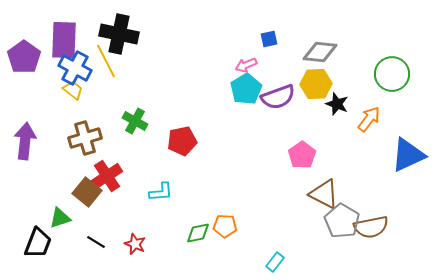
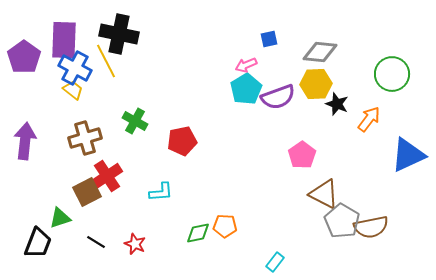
brown square: rotated 24 degrees clockwise
